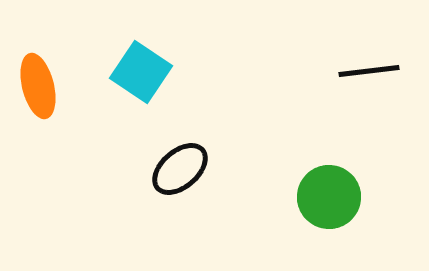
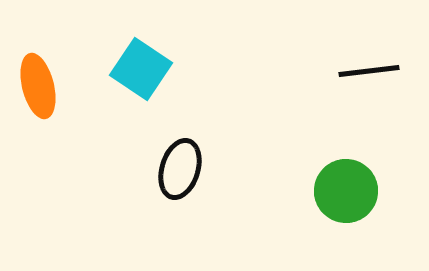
cyan square: moved 3 px up
black ellipse: rotated 32 degrees counterclockwise
green circle: moved 17 px right, 6 px up
